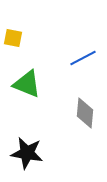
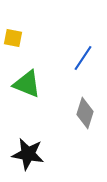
blue line: rotated 28 degrees counterclockwise
gray diamond: rotated 12 degrees clockwise
black star: moved 1 px right, 1 px down
